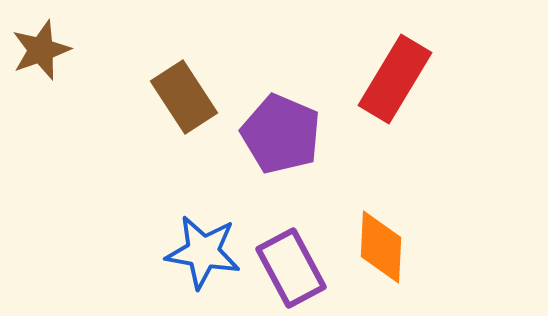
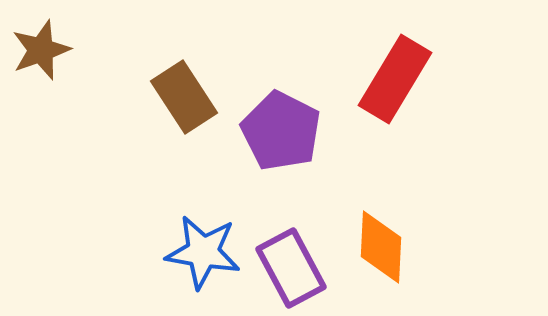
purple pentagon: moved 3 px up; rotated 4 degrees clockwise
